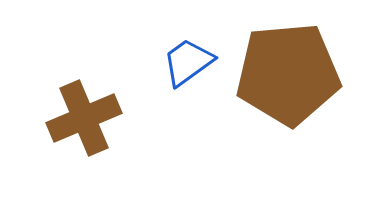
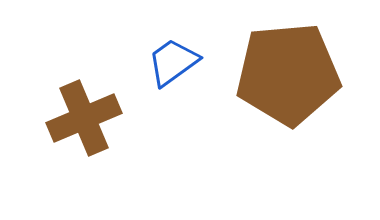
blue trapezoid: moved 15 px left
